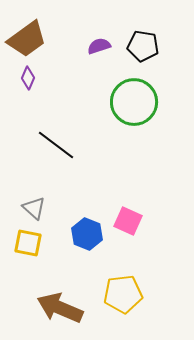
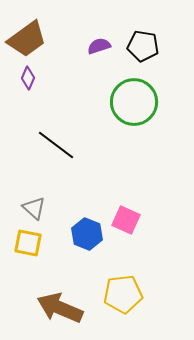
pink square: moved 2 px left, 1 px up
